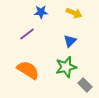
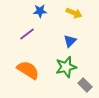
blue star: moved 1 px left, 1 px up
